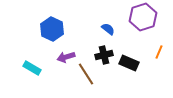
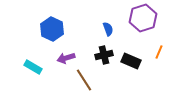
purple hexagon: moved 1 px down
blue semicircle: rotated 32 degrees clockwise
purple arrow: moved 1 px down
black rectangle: moved 2 px right, 2 px up
cyan rectangle: moved 1 px right, 1 px up
brown line: moved 2 px left, 6 px down
